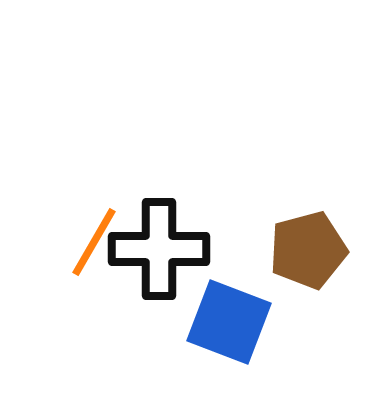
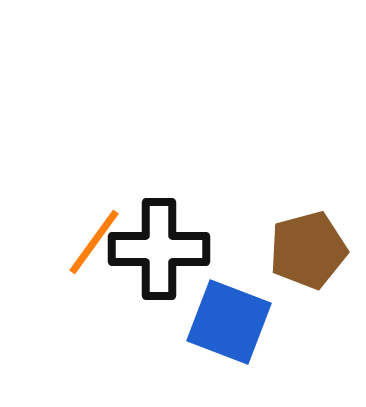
orange line: rotated 6 degrees clockwise
